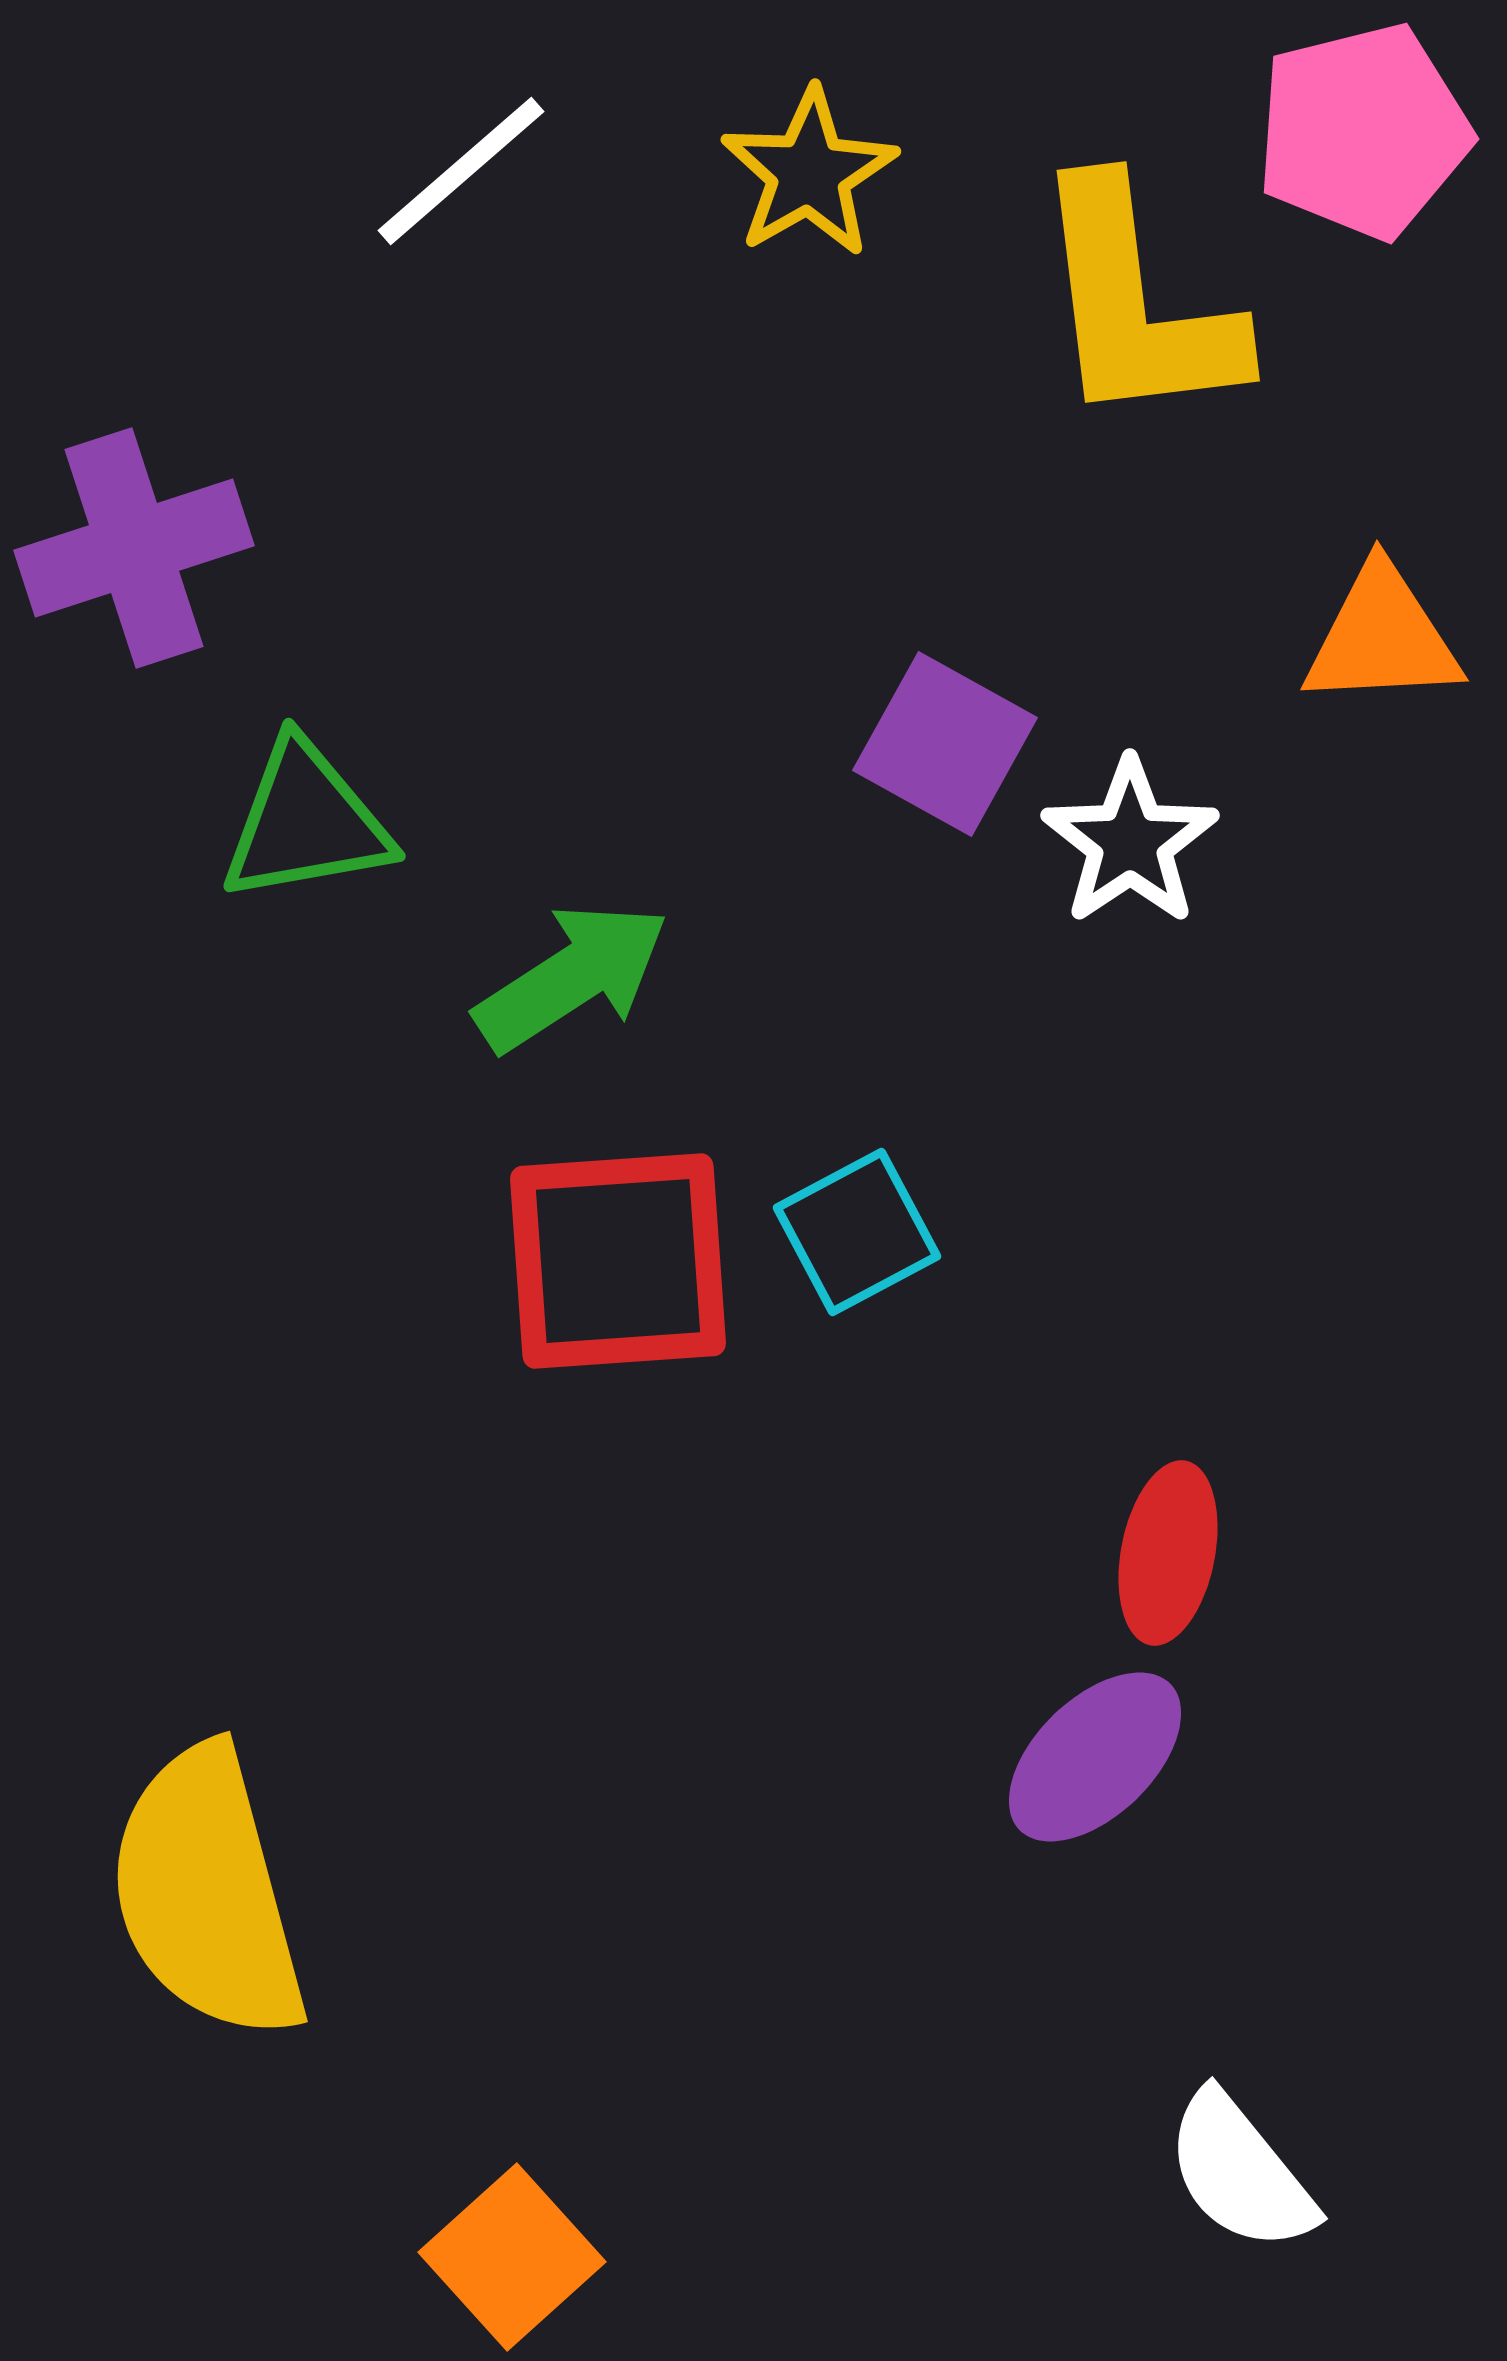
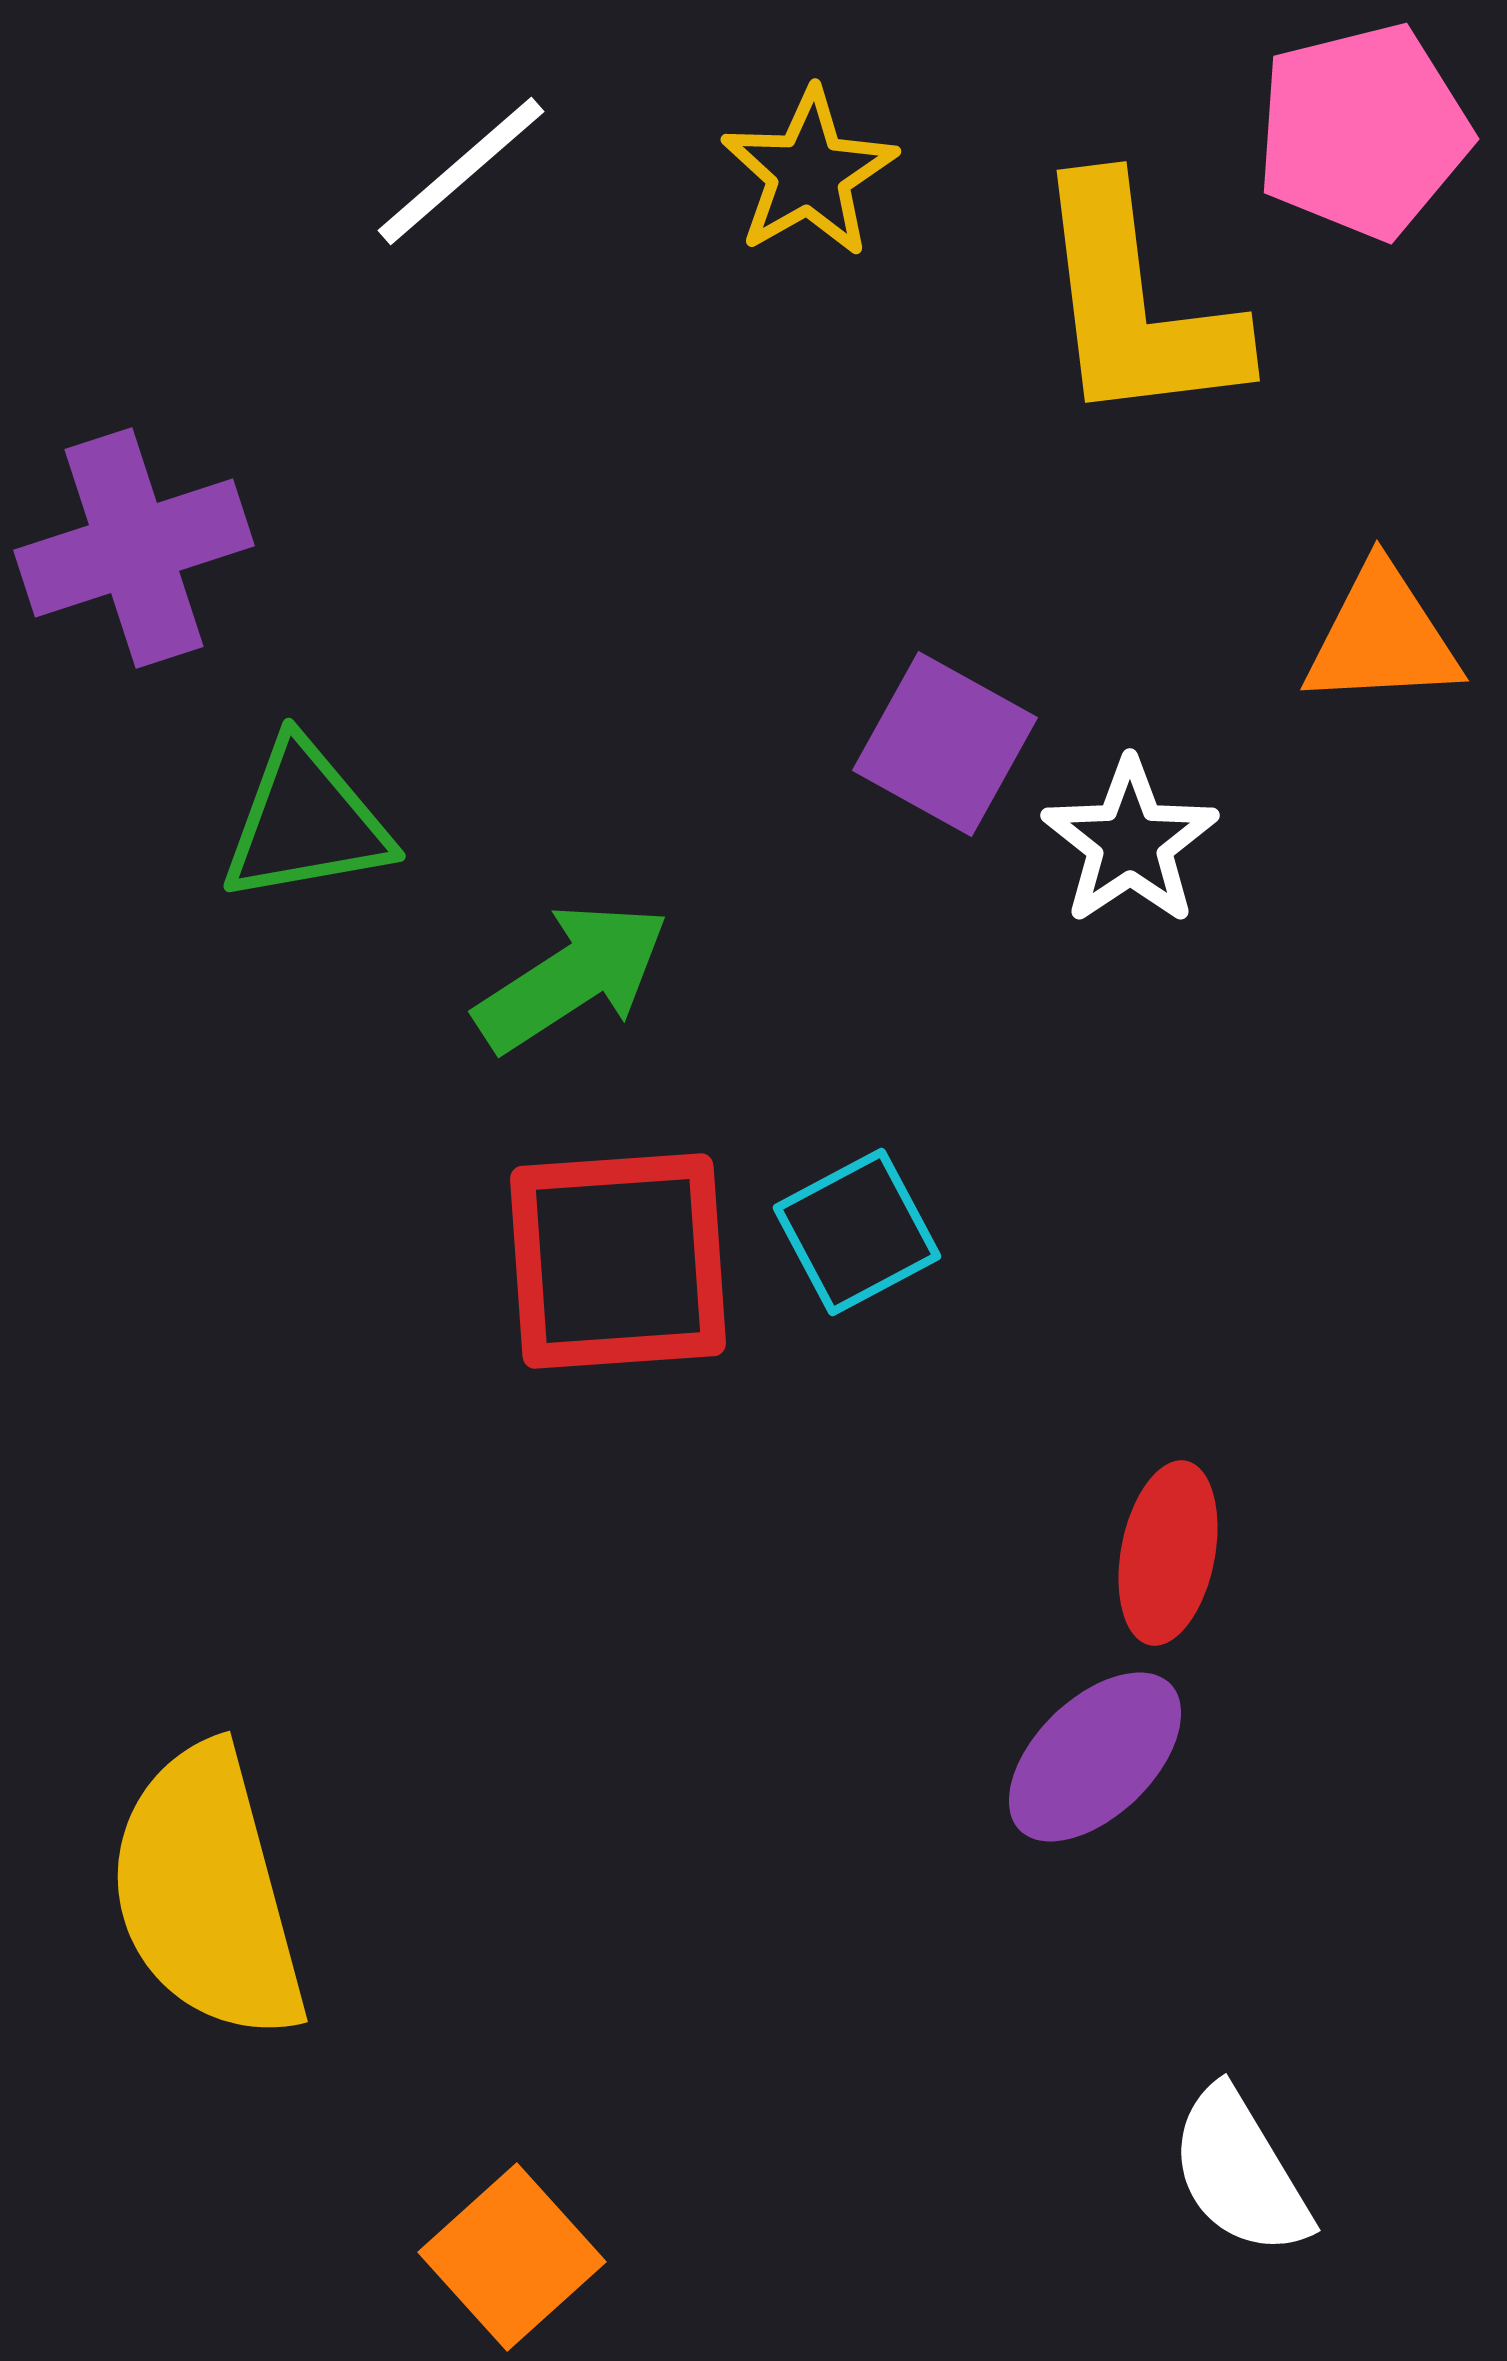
white semicircle: rotated 8 degrees clockwise
